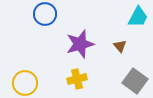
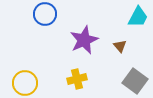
purple star: moved 4 px right, 4 px up; rotated 8 degrees counterclockwise
